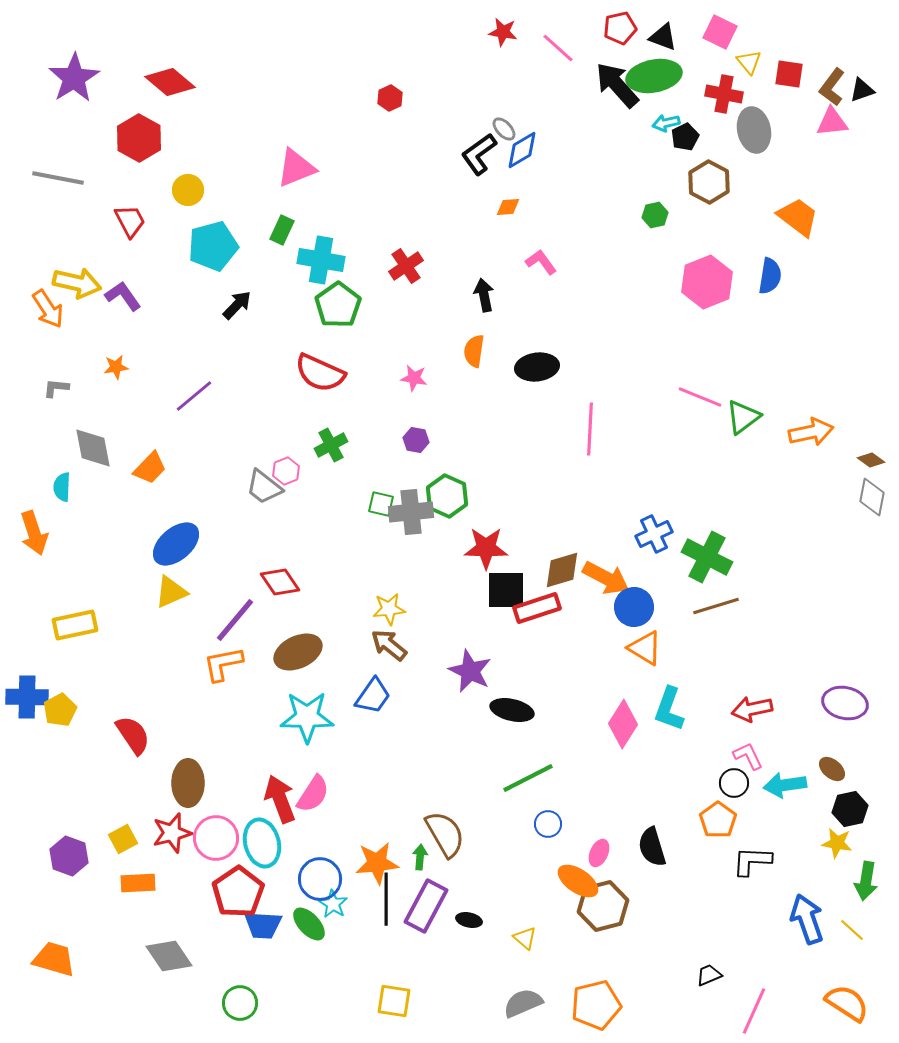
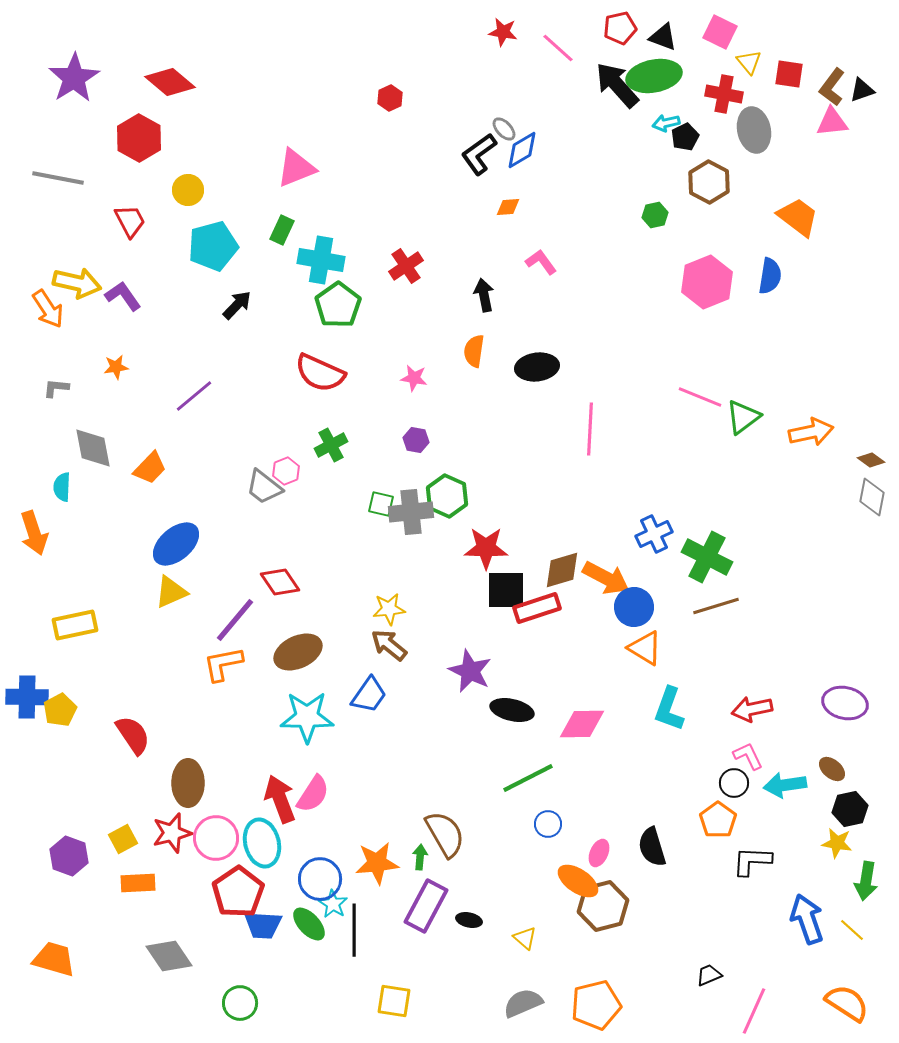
blue trapezoid at (373, 696): moved 4 px left, 1 px up
pink diamond at (623, 724): moved 41 px left; rotated 57 degrees clockwise
black line at (386, 899): moved 32 px left, 31 px down
